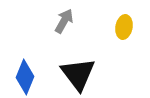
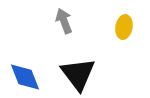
gray arrow: rotated 50 degrees counterclockwise
blue diamond: rotated 44 degrees counterclockwise
